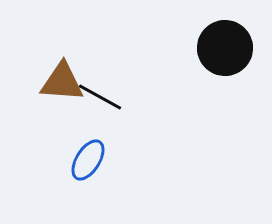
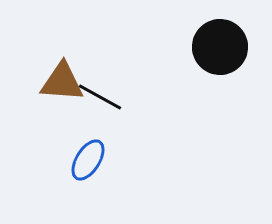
black circle: moved 5 px left, 1 px up
